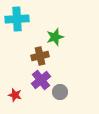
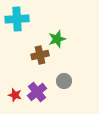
green star: moved 2 px right, 2 px down
brown cross: moved 1 px up
purple cross: moved 4 px left, 12 px down
gray circle: moved 4 px right, 11 px up
